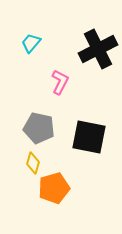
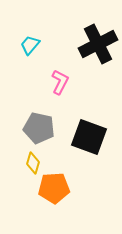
cyan trapezoid: moved 1 px left, 2 px down
black cross: moved 5 px up
black square: rotated 9 degrees clockwise
orange pentagon: rotated 12 degrees clockwise
